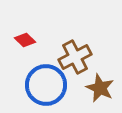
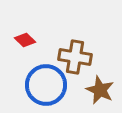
brown cross: rotated 36 degrees clockwise
brown star: moved 2 px down
